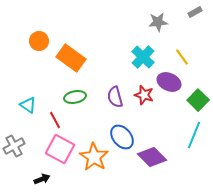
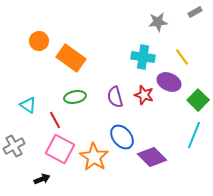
cyan cross: rotated 35 degrees counterclockwise
